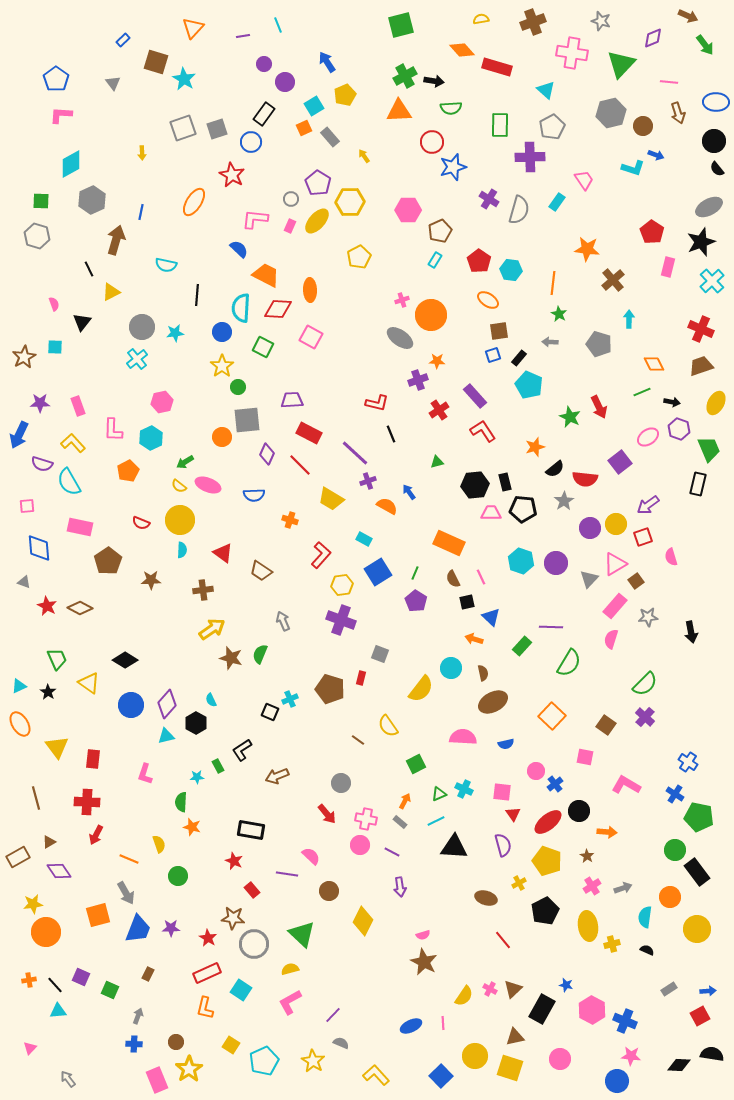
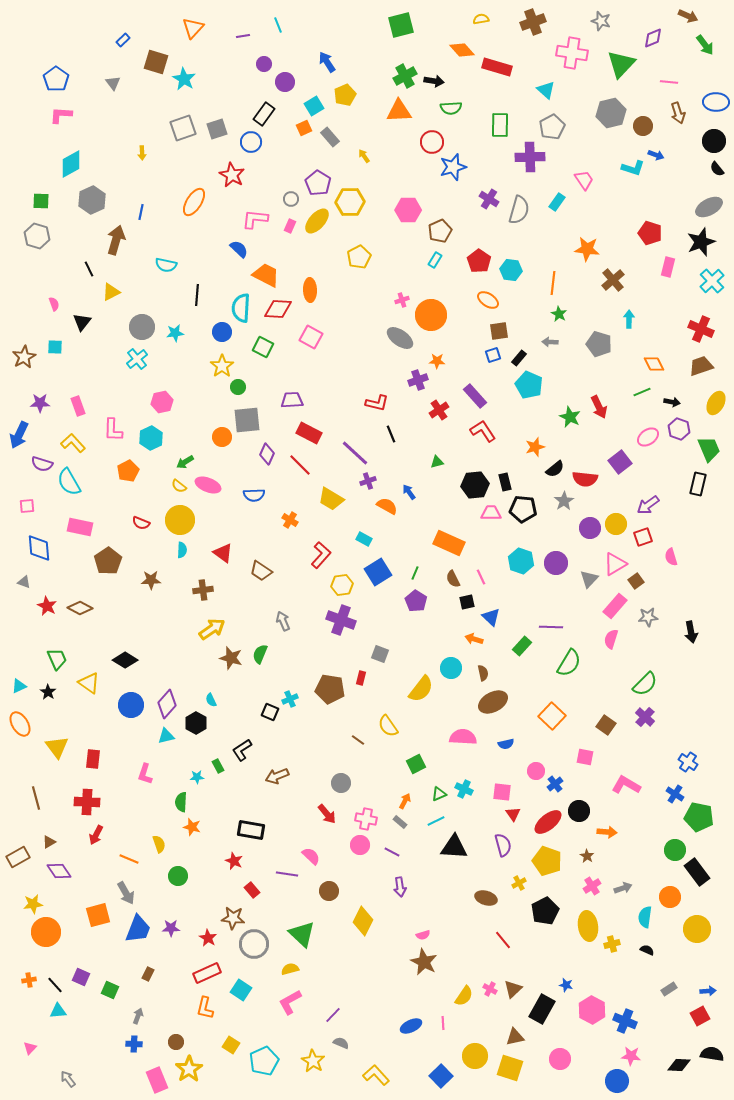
red pentagon at (652, 232): moved 2 px left, 1 px down; rotated 15 degrees counterclockwise
orange cross at (290, 520): rotated 14 degrees clockwise
brown pentagon at (330, 689): rotated 8 degrees counterclockwise
